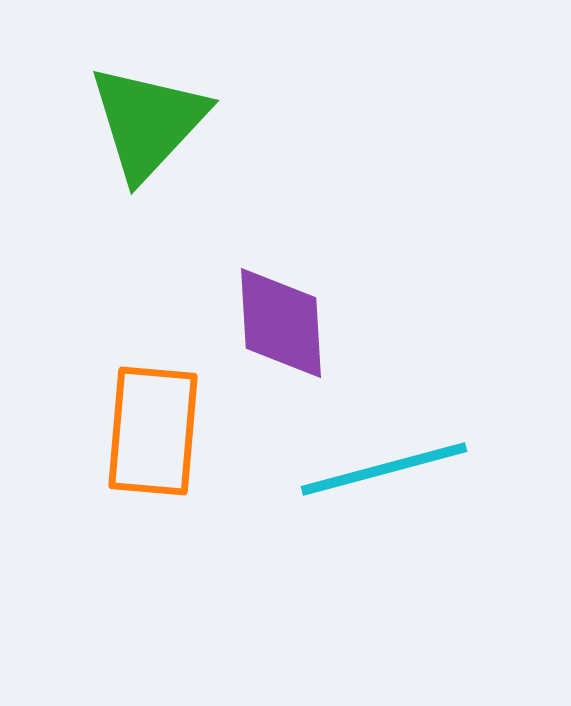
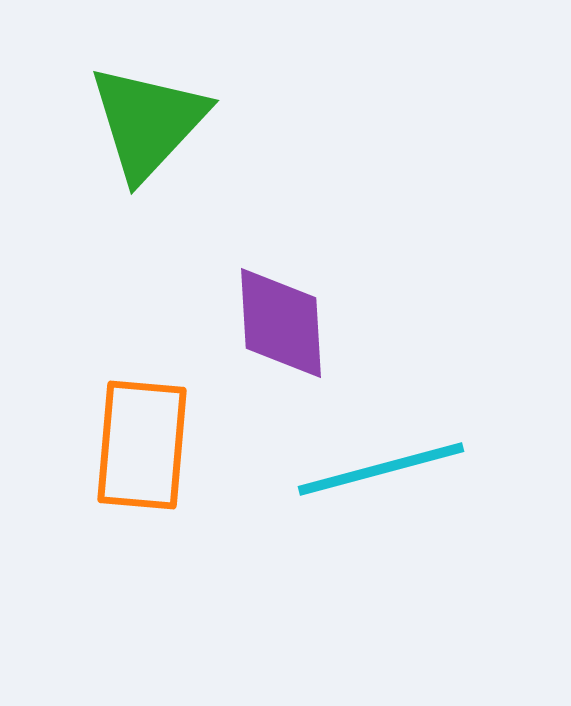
orange rectangle: moved 11 px left, 14 px down
cyan line: moved 3 px left
